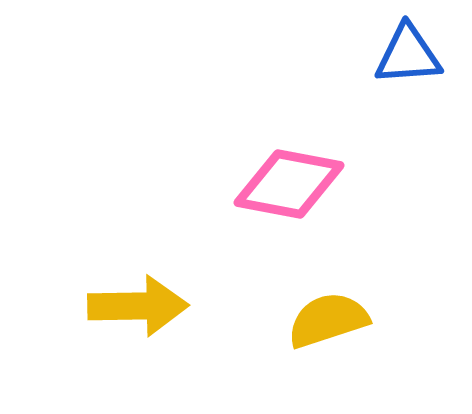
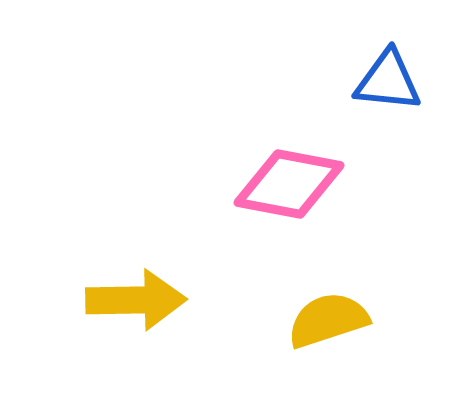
blue triangle: moved 20 px left, 26 px down; rotated 10 degrees clockwise
yellow arrow: moved 2 px left, 6 px up
